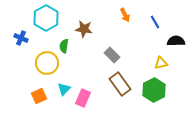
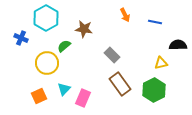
blue line: rotated 48 degrees counterclockwise
black semicircle: moved 2 px right, 4 px down
green semicircle: rotated 40 degrees clockwise
